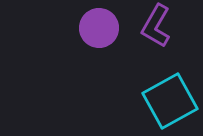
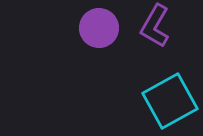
purple L-shape: moved 1 px left
